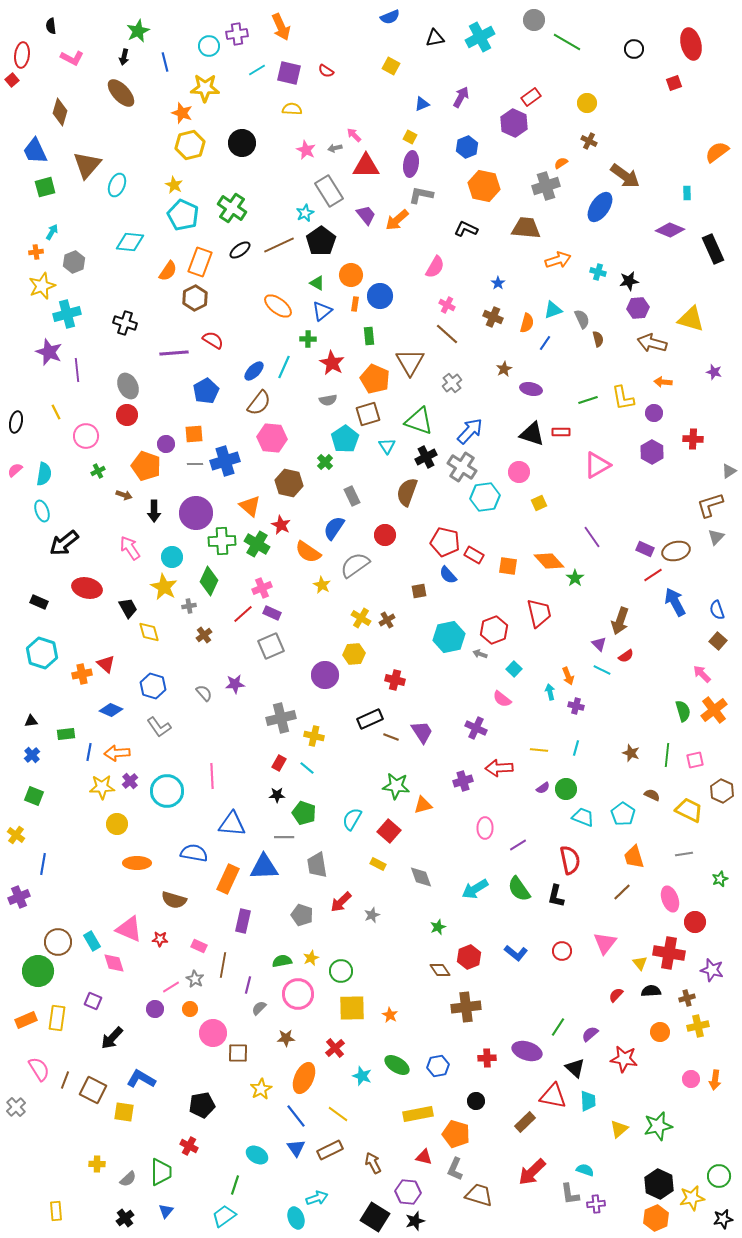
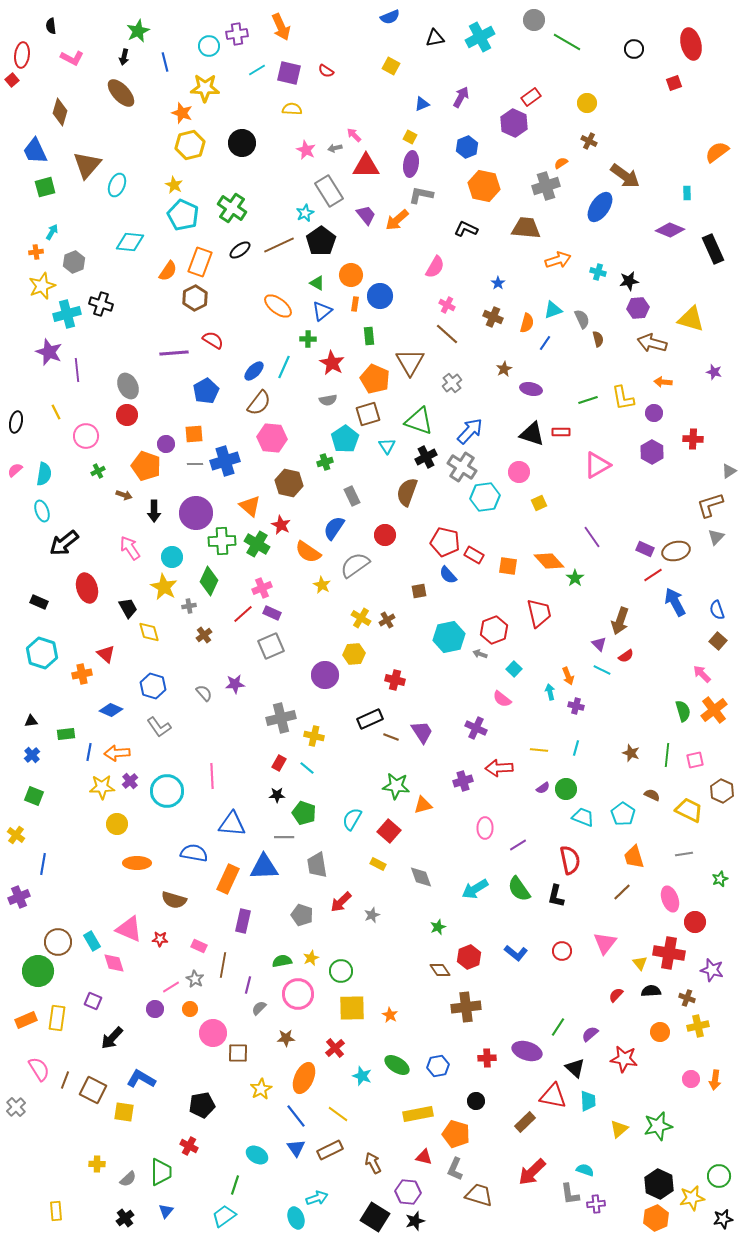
black cross at (125, 323): moved 24 px left, 19 px up
green cross at (325, 462): rotated 28 degrees clockwise
red ellipse at (87, 588): rotated 60 degrees clockwise
red triangle at (106, 664): moved 10 px up
brown cross at (687, 998): rotated 35 degrees clockwise
